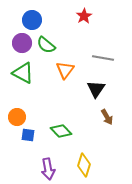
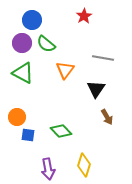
green semicircle: moved 1 px up
